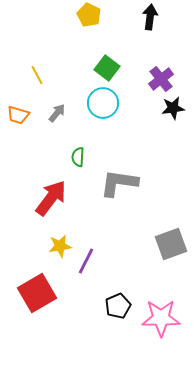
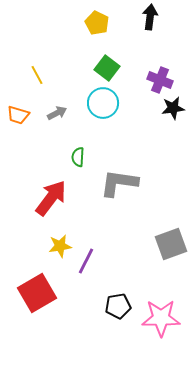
yellow pentagon: moved 8 px right, 8 px down
purple cross: moved 1 px left, 1 px down; rotated 30 degrees counterclockwise
gray arrow: rotated 24 degrees clockwise
black pentagon: rotated 15 degrees clockwise
